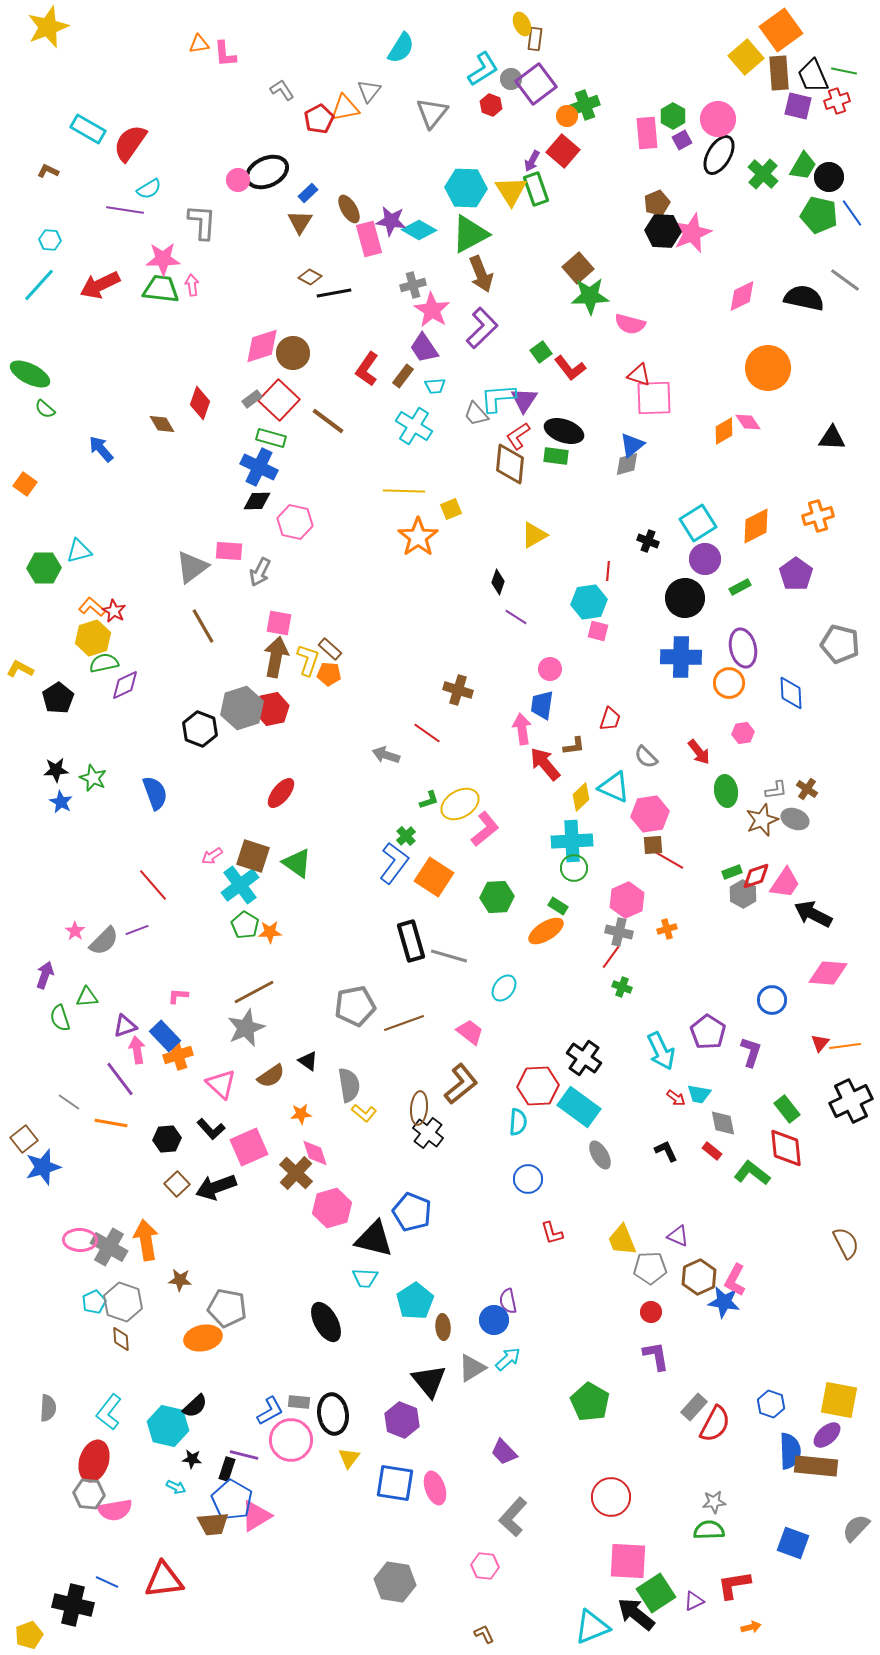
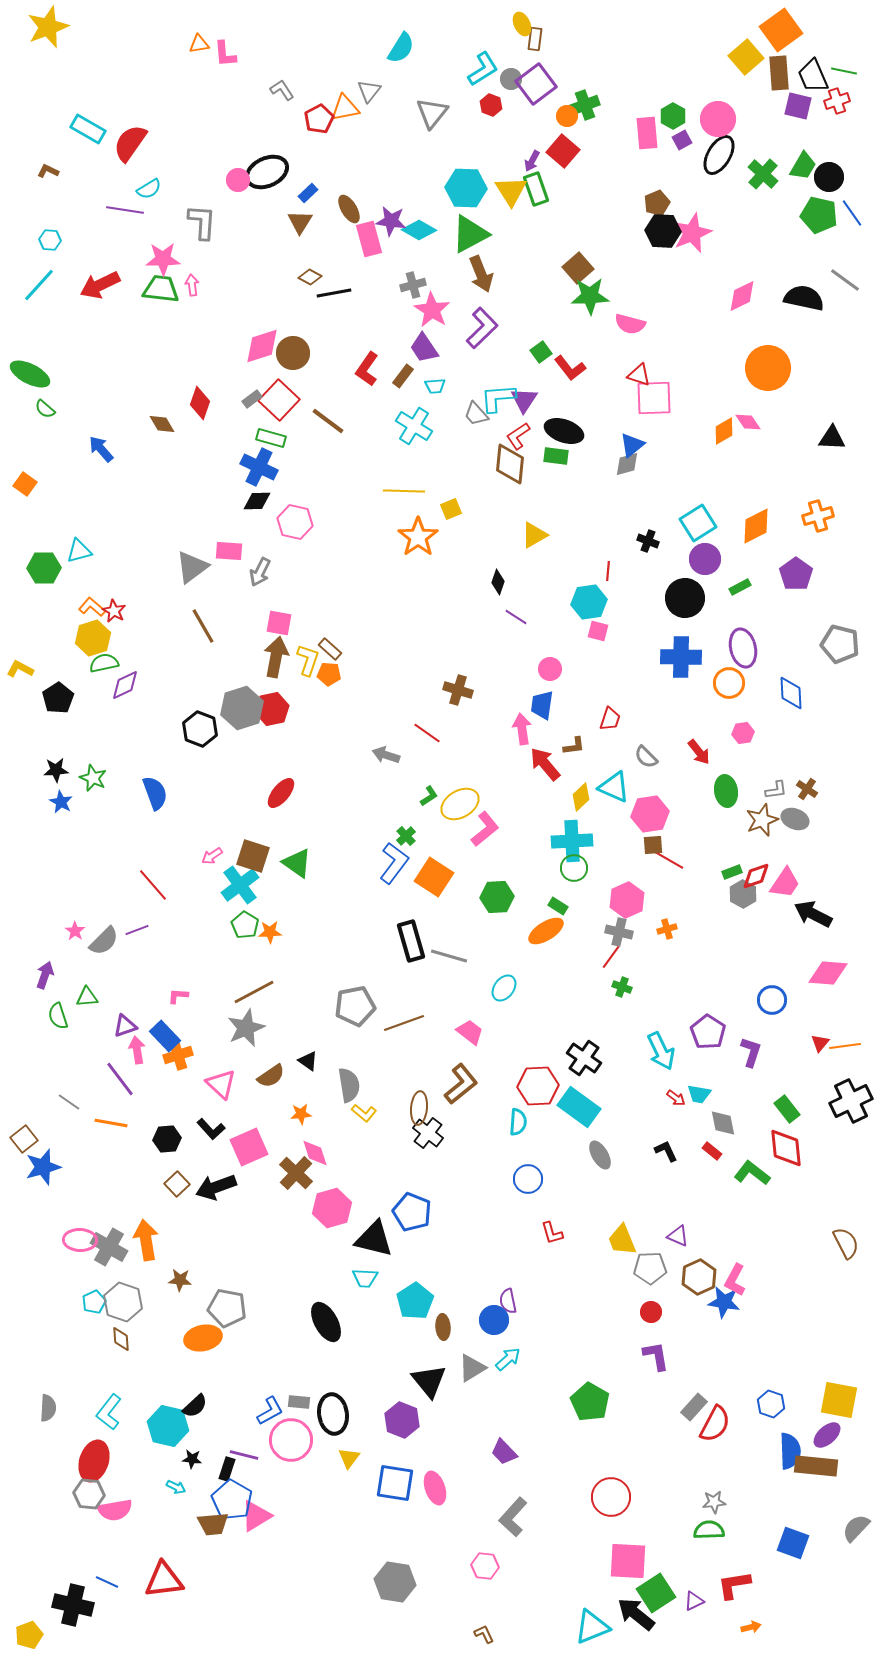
green L-shape at (429, 800): moved 4 px up; rotated 15 degrees counterclockwise
green semicircle at (60, 1018): moved 2 px left, 2 px up
